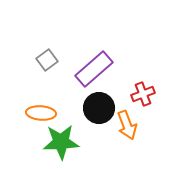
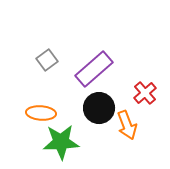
red cross: moved 2 px right, 1 px up; rotated 20 degrees counterclockwise
